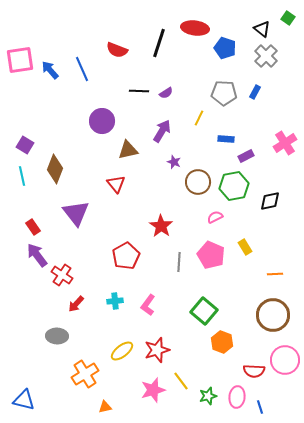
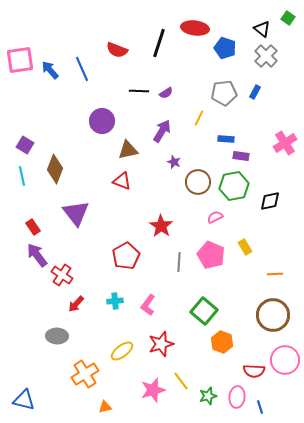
gray pentagon at (224, 93): rotated 10 degrees counterclockwise
purple rectangle at (246, 156): moved 5 px left; rotated 35 degrees clockwise
red triangle at (116, 184): moved 6 px right, 3 px up; rotated 30 degrees counterclockwise
red star at (157, 350): moved 4 px right, 6 px up
